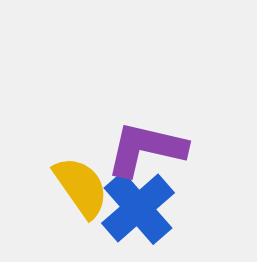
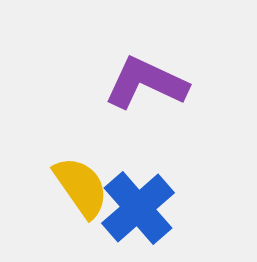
purple L-shape: moved 66 px up; rotated 12 degrees clockwise
